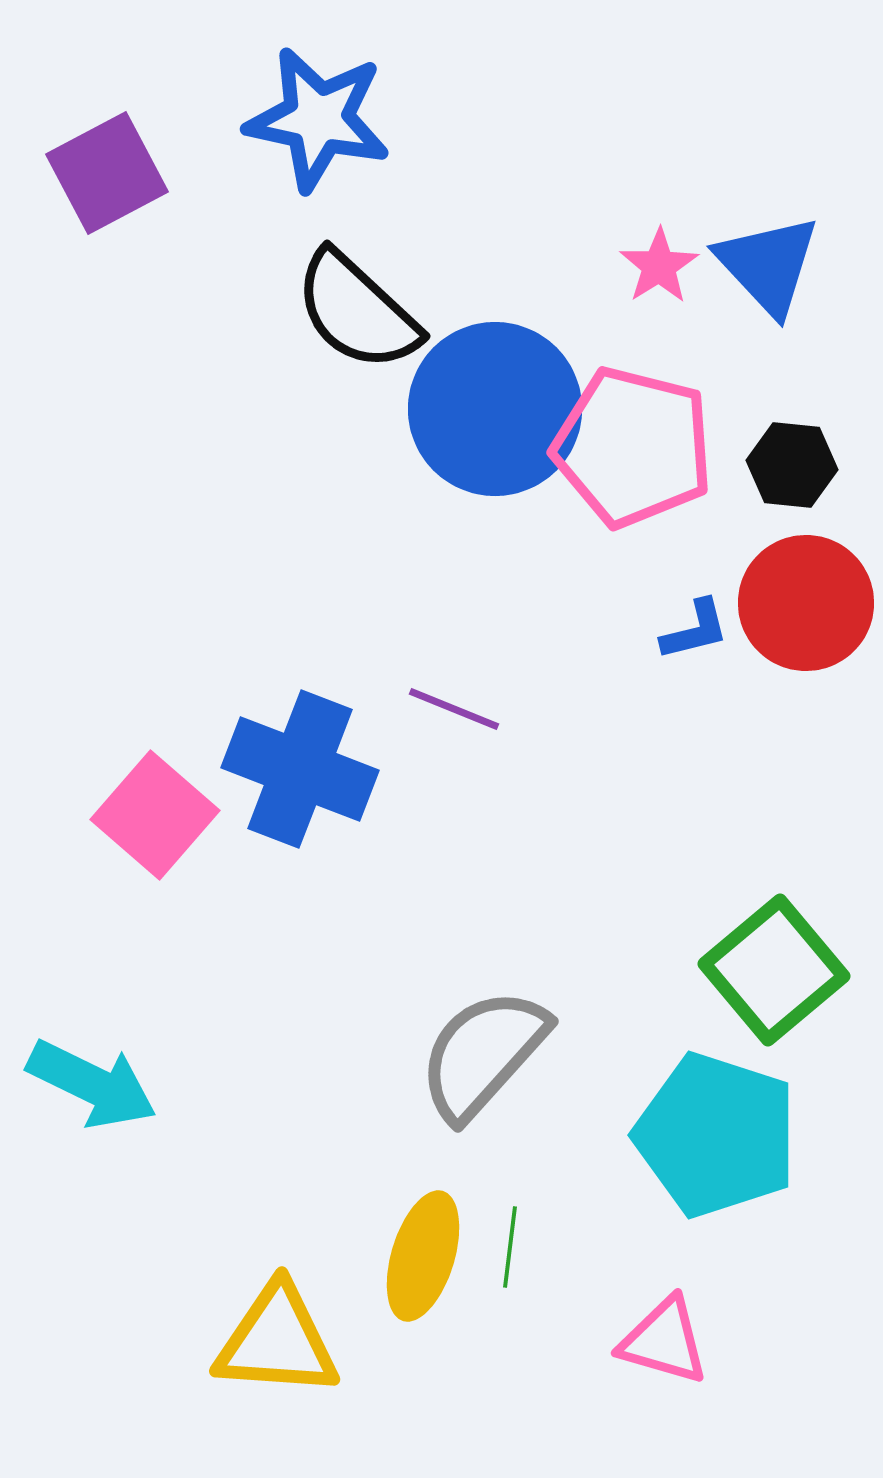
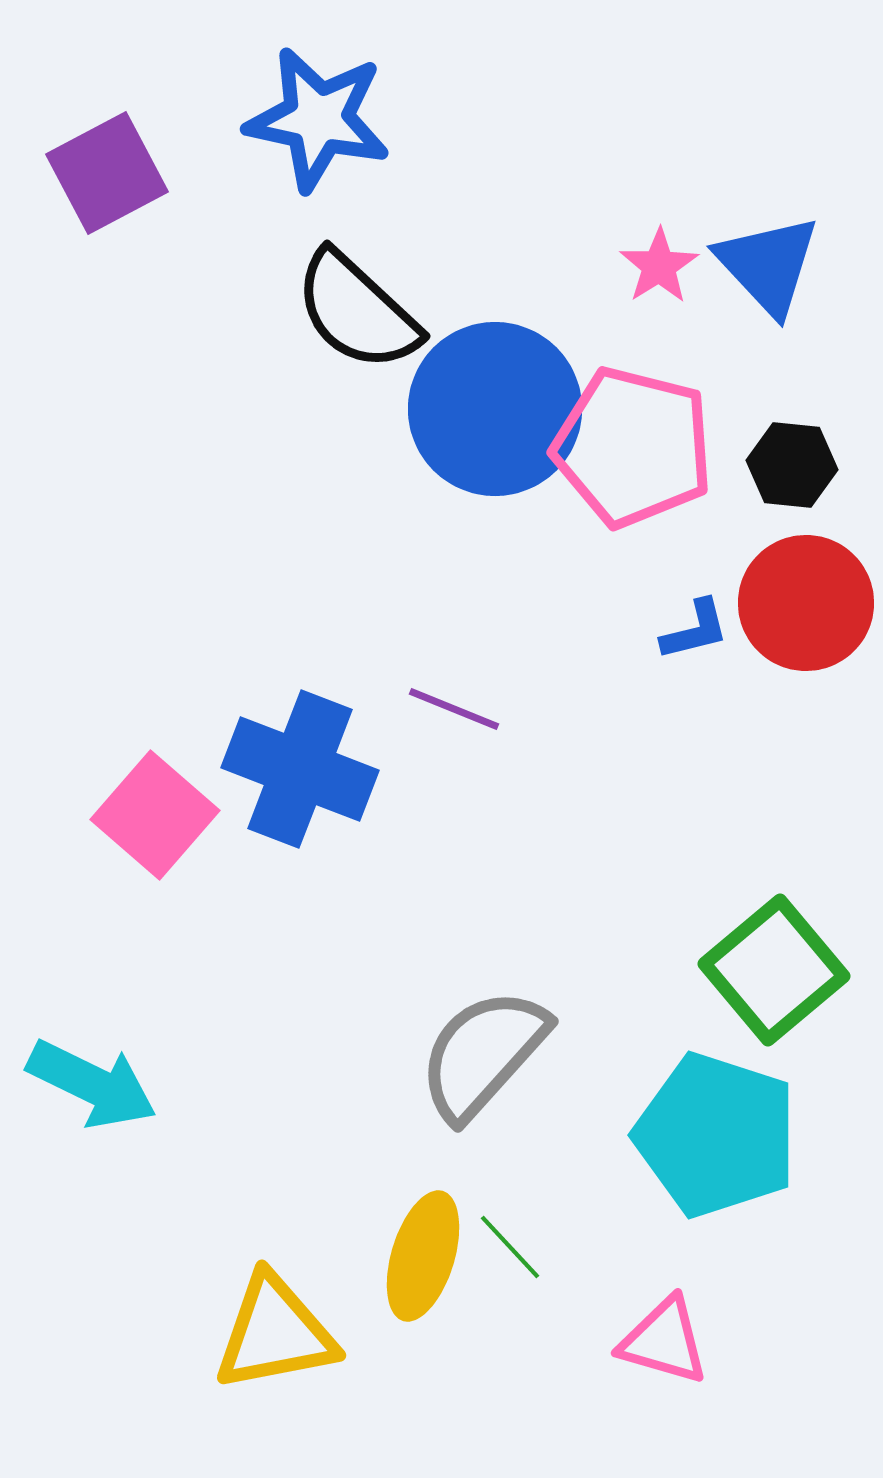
green line: rotated 50 degrees counterclockwise
yellow triangle: moved 2 px left, 8 px up; rotated 15 degrees counterclockwise
